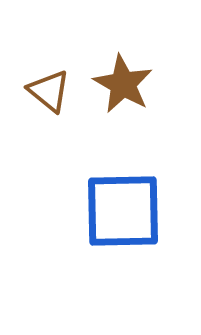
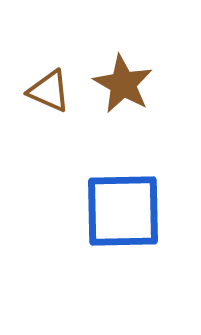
brown triangle: rotated 15 degrees counterclockwise
